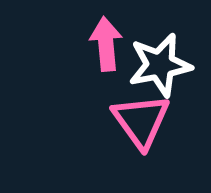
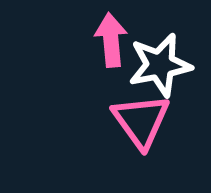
pink arrow: moved 5 px right, 4 px up
